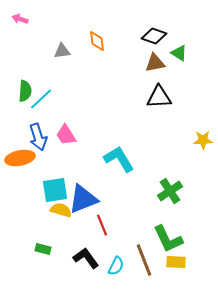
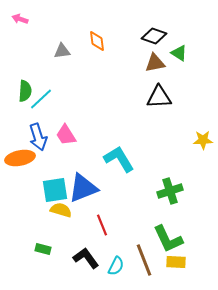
green cross: rotated 15 degrees clockwise
blue triangle: moved 11 px up
